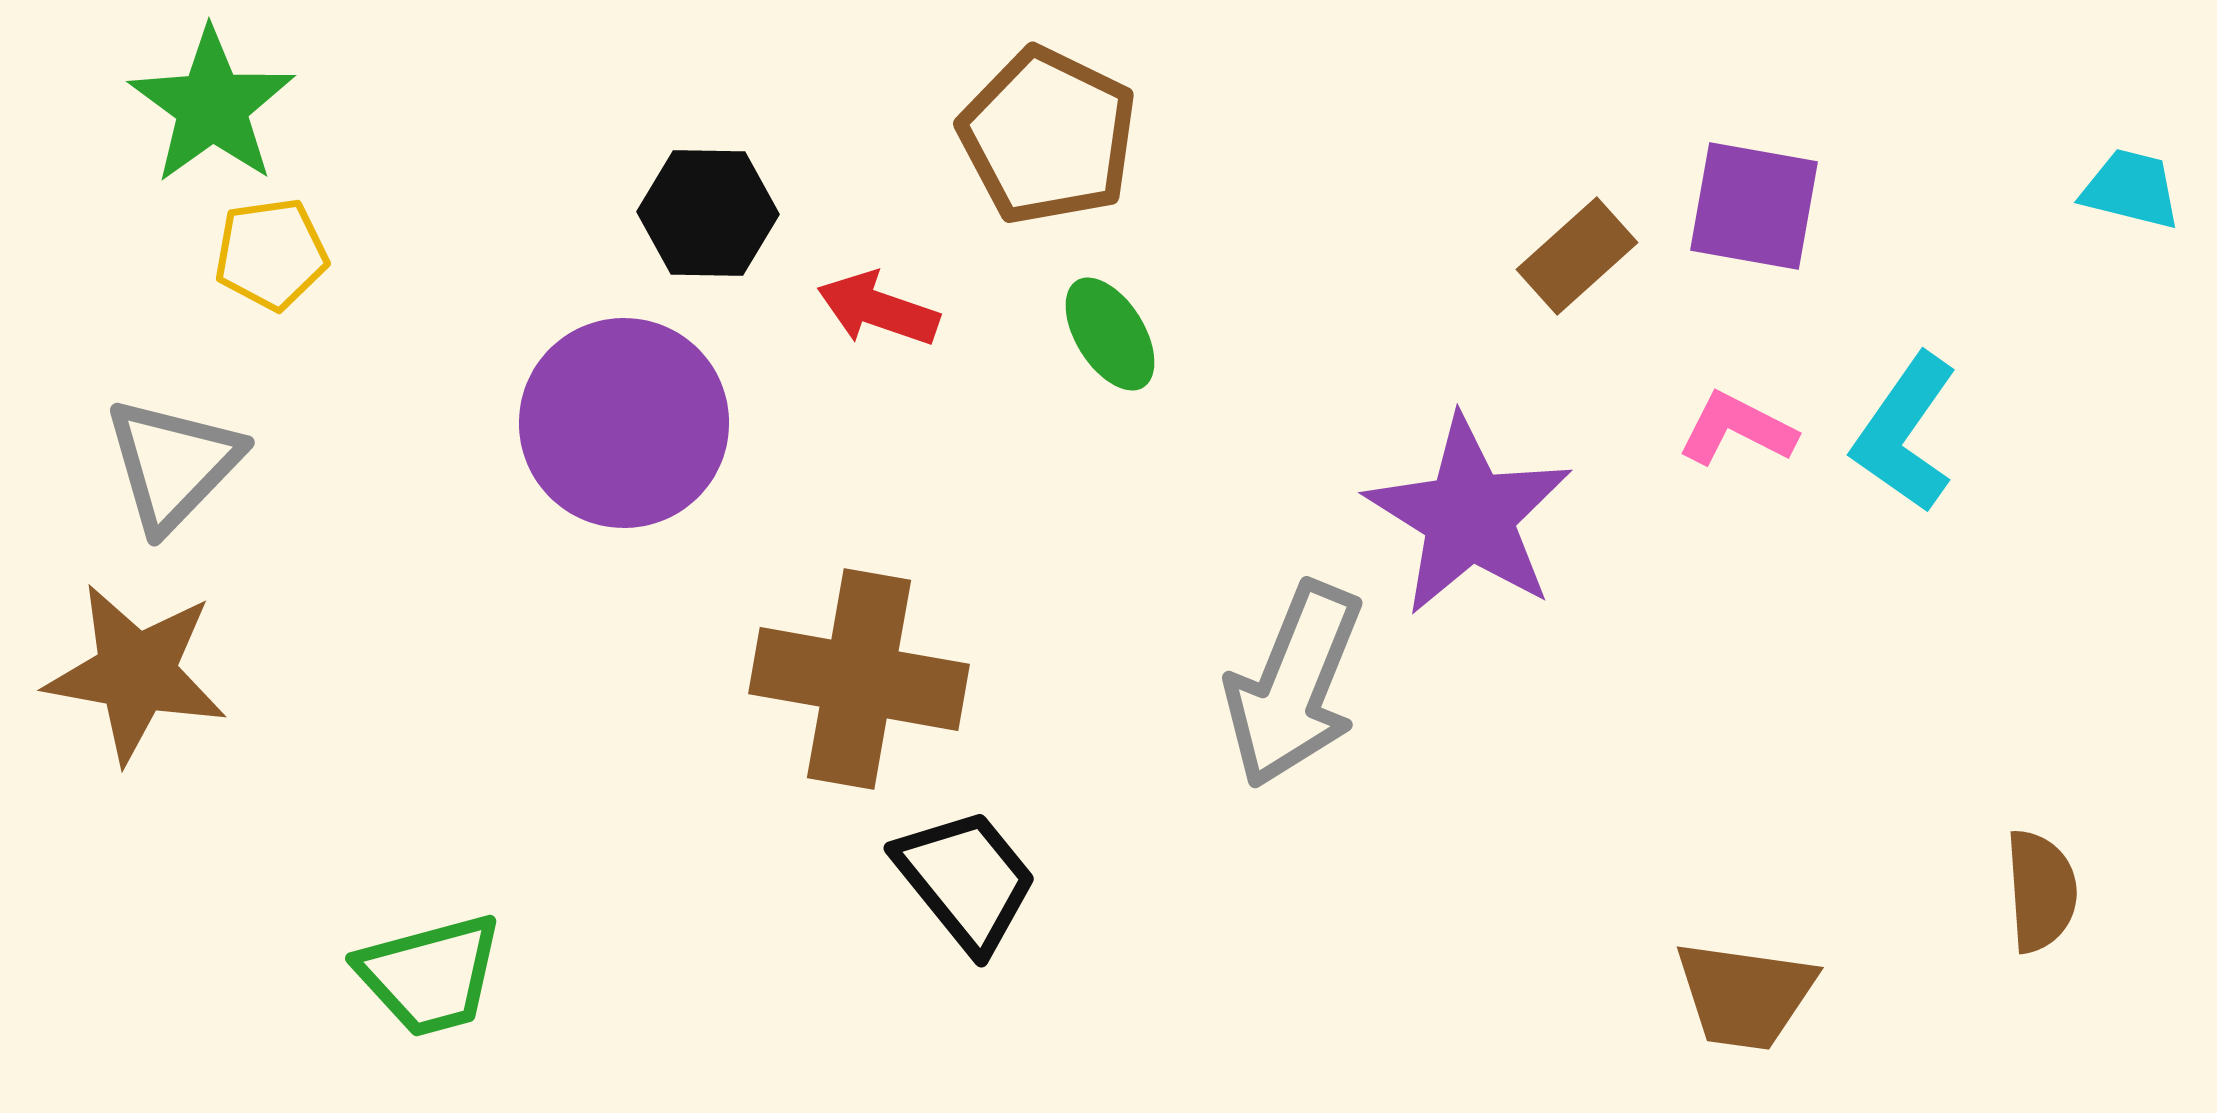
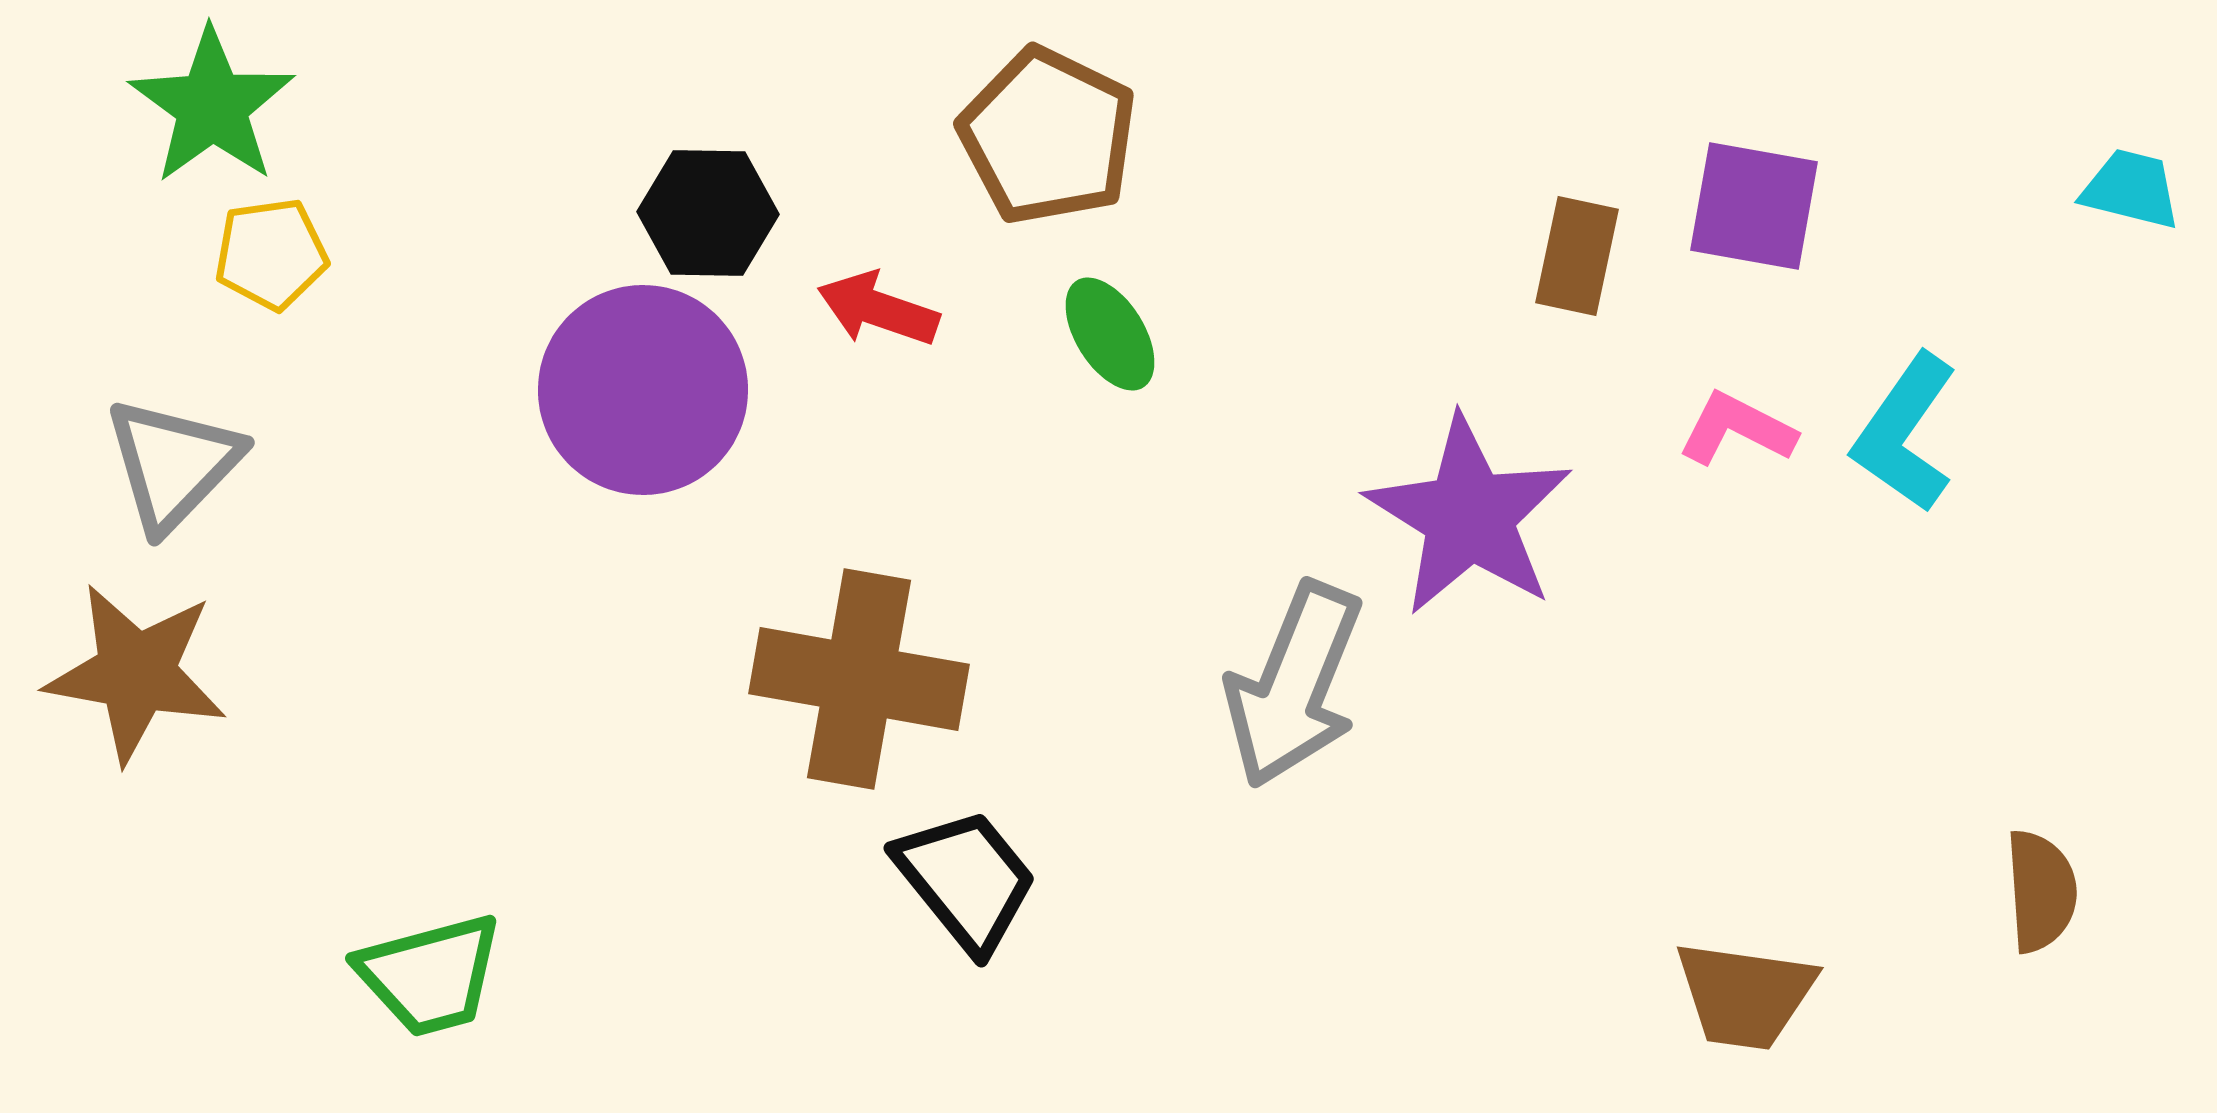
brown rectangle: rotated 36 degrees counterclockwise
purple circle: moved 19 px right, 33 px up
